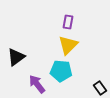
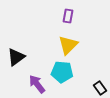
purple rectangle: moved 6 px up
cyan pentagon: moved 1 px right, 1 px down
